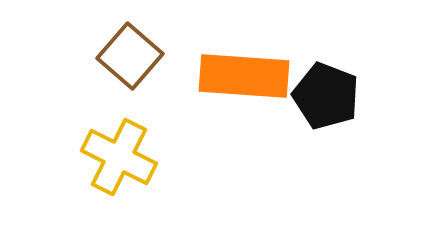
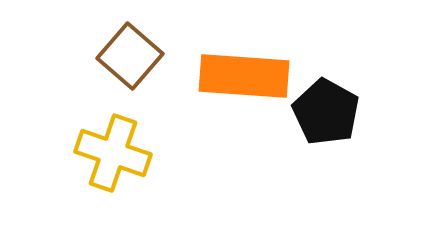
black pentagon: moved 16 px down; rotated 8 degrees clockwise
yellow cross: moved 6 px left, 4 px up; rotated 8 degrees counterclockwise
